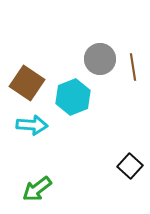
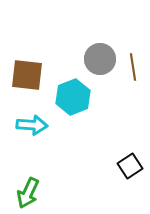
brown square: moved 8 px up; rotated 28 degrees counterclockwise
black square: rotated 15 degrees clockwise
green arrow: moved 9 px left, 4 px down; rotated 28 degrees counterclockwise
